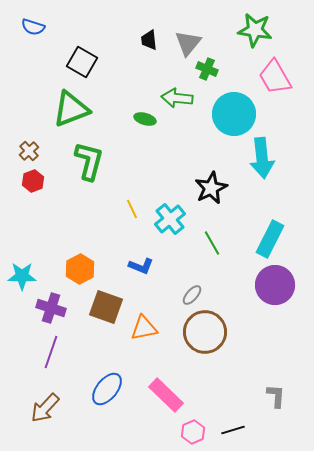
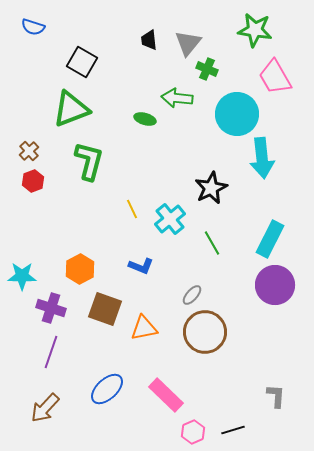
cyan circle: moved 3 px right
brown square: moved 1 px left, 2 px down
blue ellipse: rotated 8 degrees clockwise
